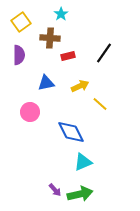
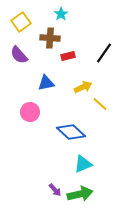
purple semicircle: rotated 138 degrees clockwise
yellow arrow: moved 3 px right, 1 px down
blue diamond: rotated 20 degrees counterclockwise
cyan triangle: moved 2 px down
